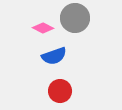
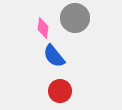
pink diamond: rotated 70 degrees clockwise
blue semicircle: rotated 70 degrees clockwise
